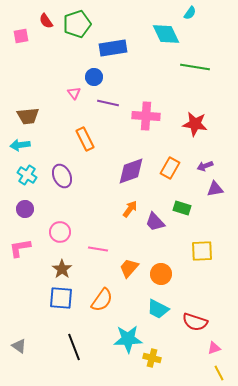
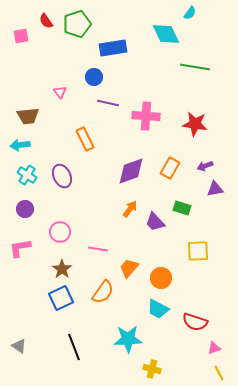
pink triangle at (74, 93): moved 14 px left, 1 px up
yellow square at (202, 251): moved 4 px left
orange circle at (161, 274): moved 4 px down
blue square at (61, 298): rotated 30 degrees counterclockwise
orange semicircle at (102, 300): moved 1 px right, 8 px up
yellow cross at (152, 358): moved 11 px down
